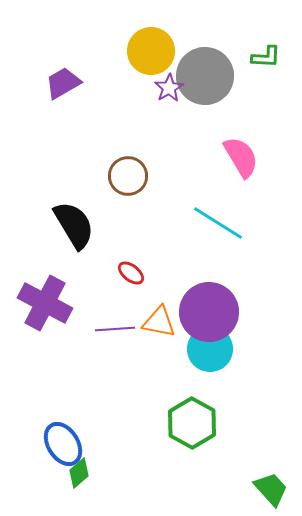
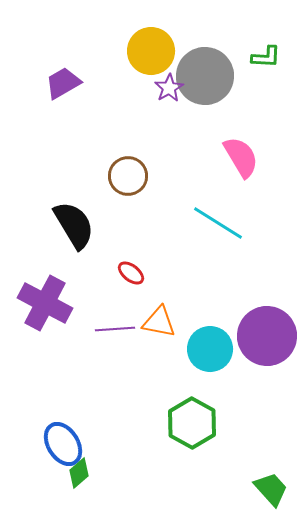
purple circle: moved 58 px right, 24 px down
